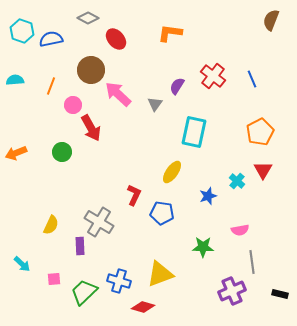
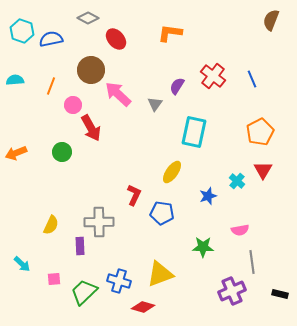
gray cross: rotated 32 degrees counterclockwise
